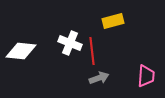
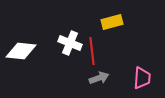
yellow rectangle: moved 1 px left, 1 px down
pink trapezoid: moved 4 px left, 2 px down
